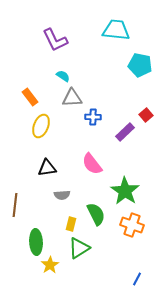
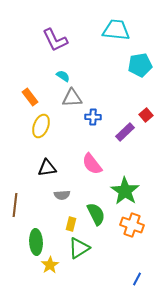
cyan pentagon: rotated 20 degrees counterclockwise
